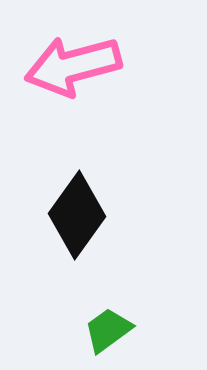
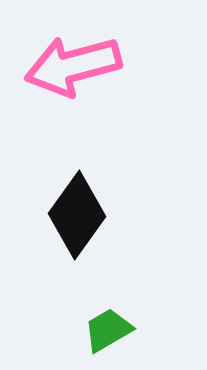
green trapezoid: rotated 6 degrees clockwise
